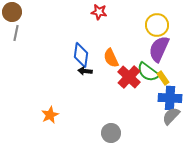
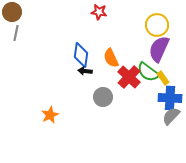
gray circle: moved 8 px left, 36 px up
